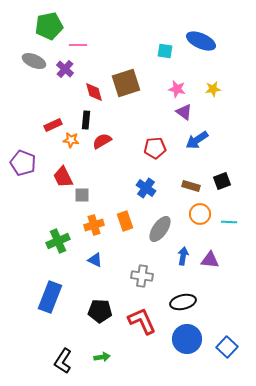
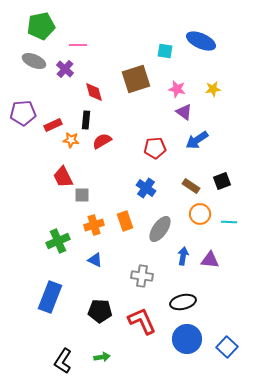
green pentagon at (49, 26): moved 8 px left
brown square at (126, 83): moved 10 px right, 4 px up
purple pentagon at (23, 163): moved 50 px up; rotated 25 degrees counterclockwise
brown rectangle at (191, 186): rotated 18 degrees clockwise
